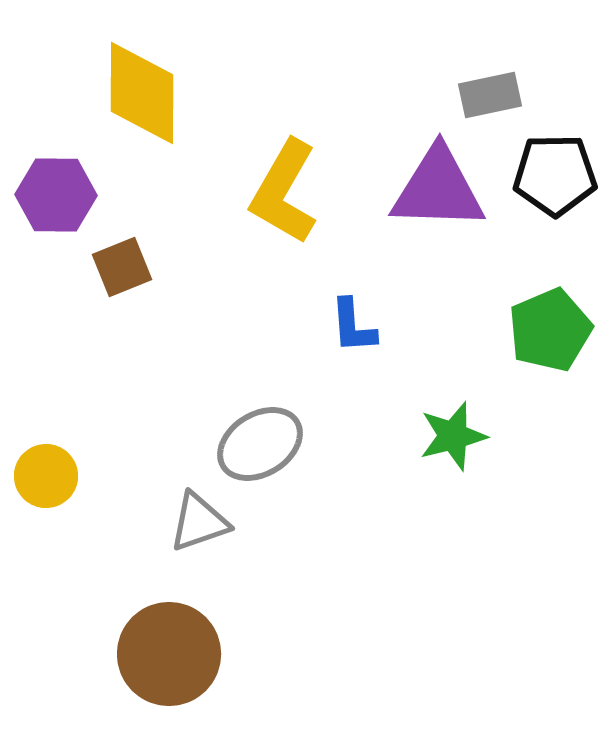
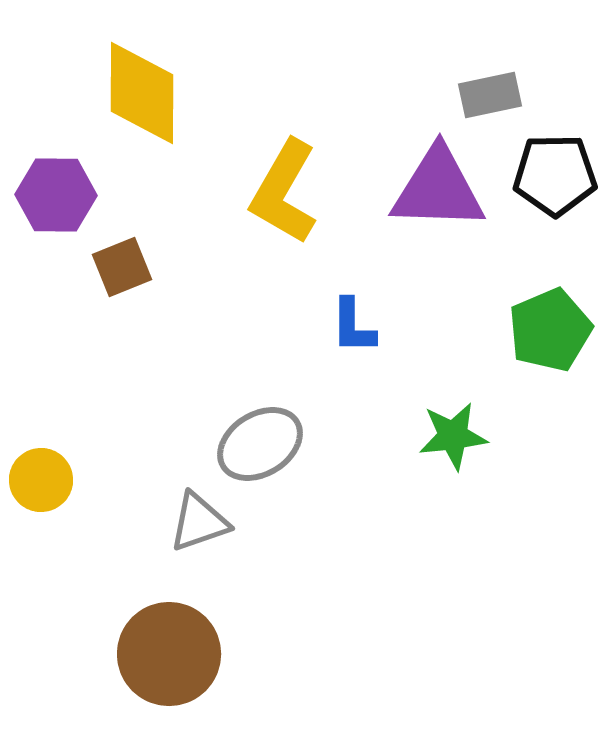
blue L-shape: rotated 4 degrees clockwise
green star: rotated 8 degrees clockwise
yellow circle: moved 5 px left, 4 px down
